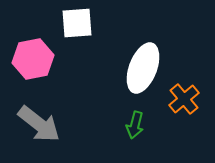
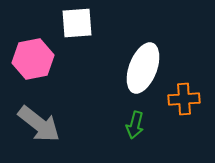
orange cross: rotated 36 degrees clockwise
